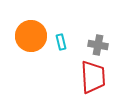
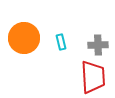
orange circle: moved 7 px left, 2 px down
gray cross: rotated 12 degrees counterclockwise
